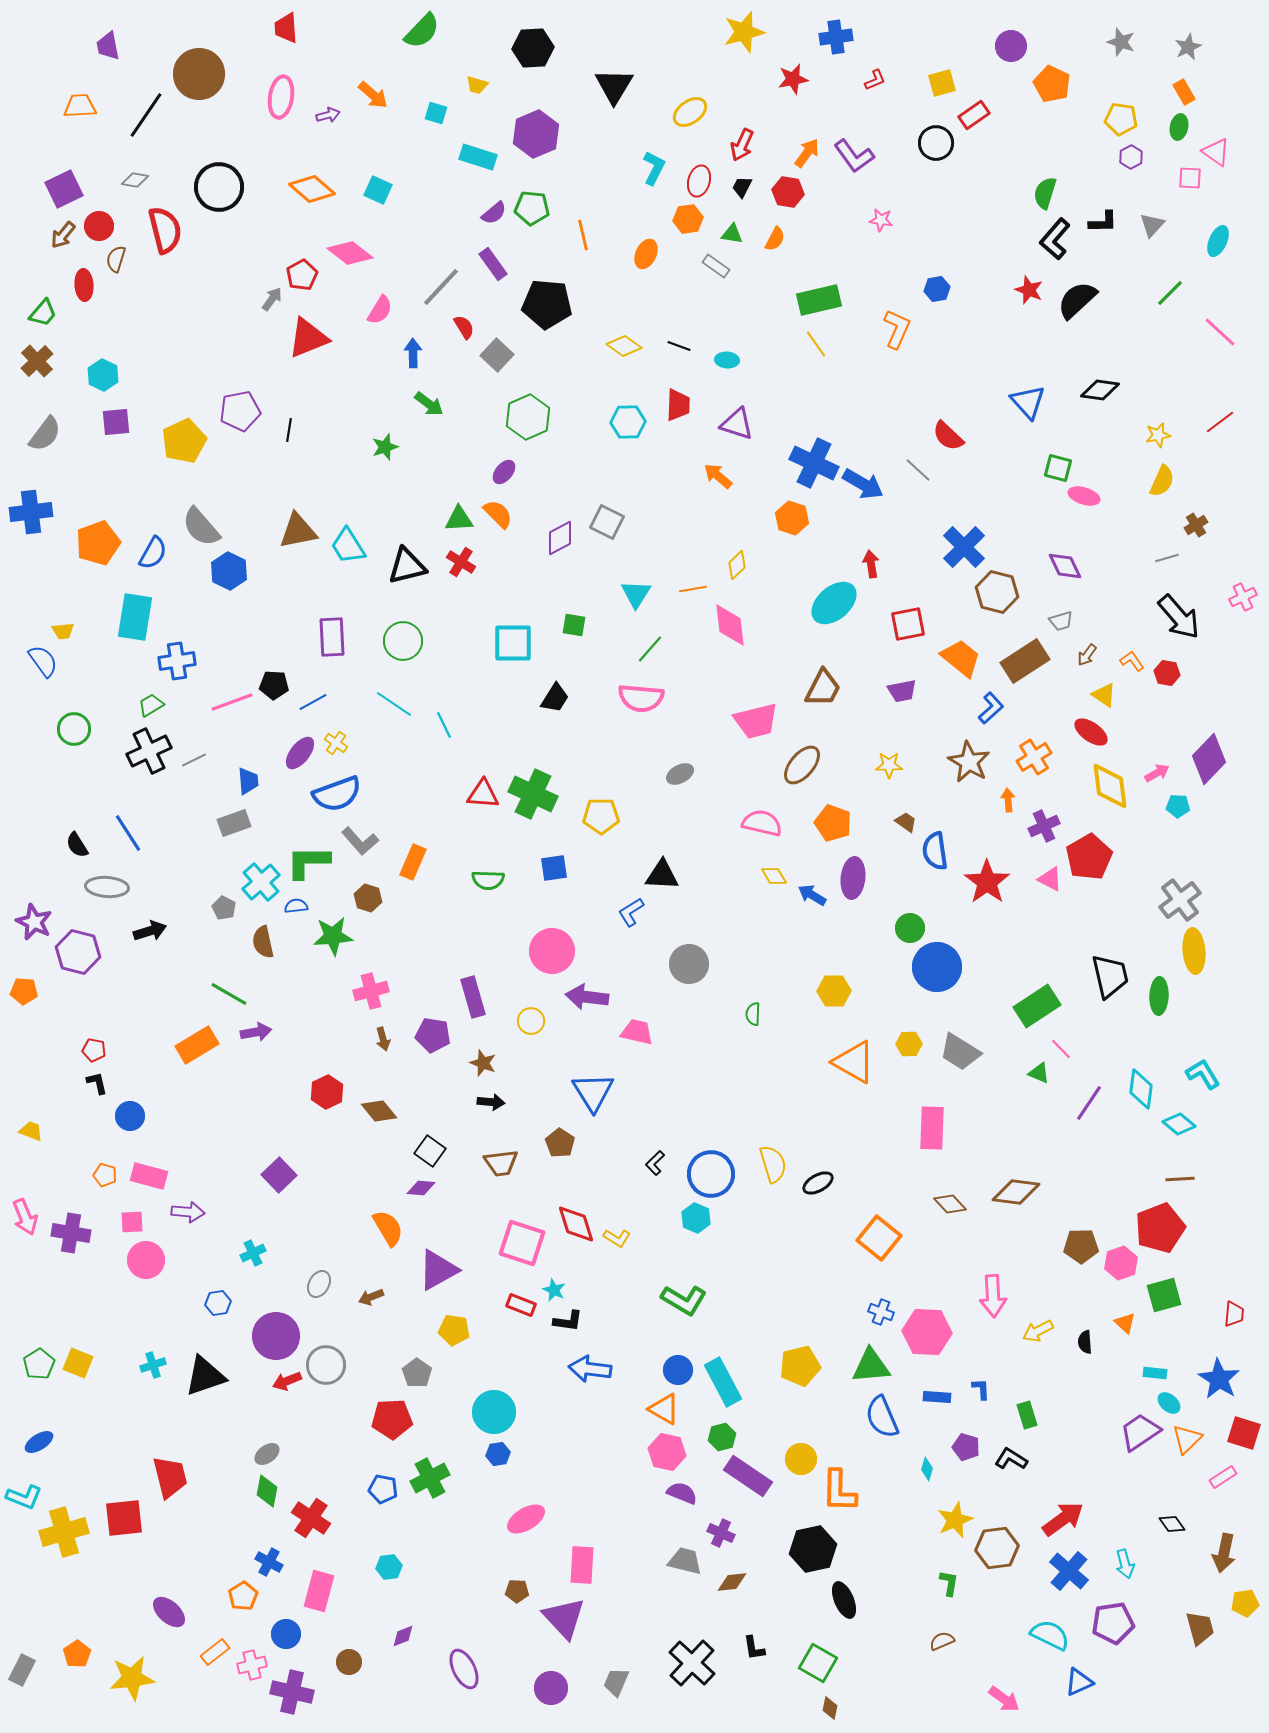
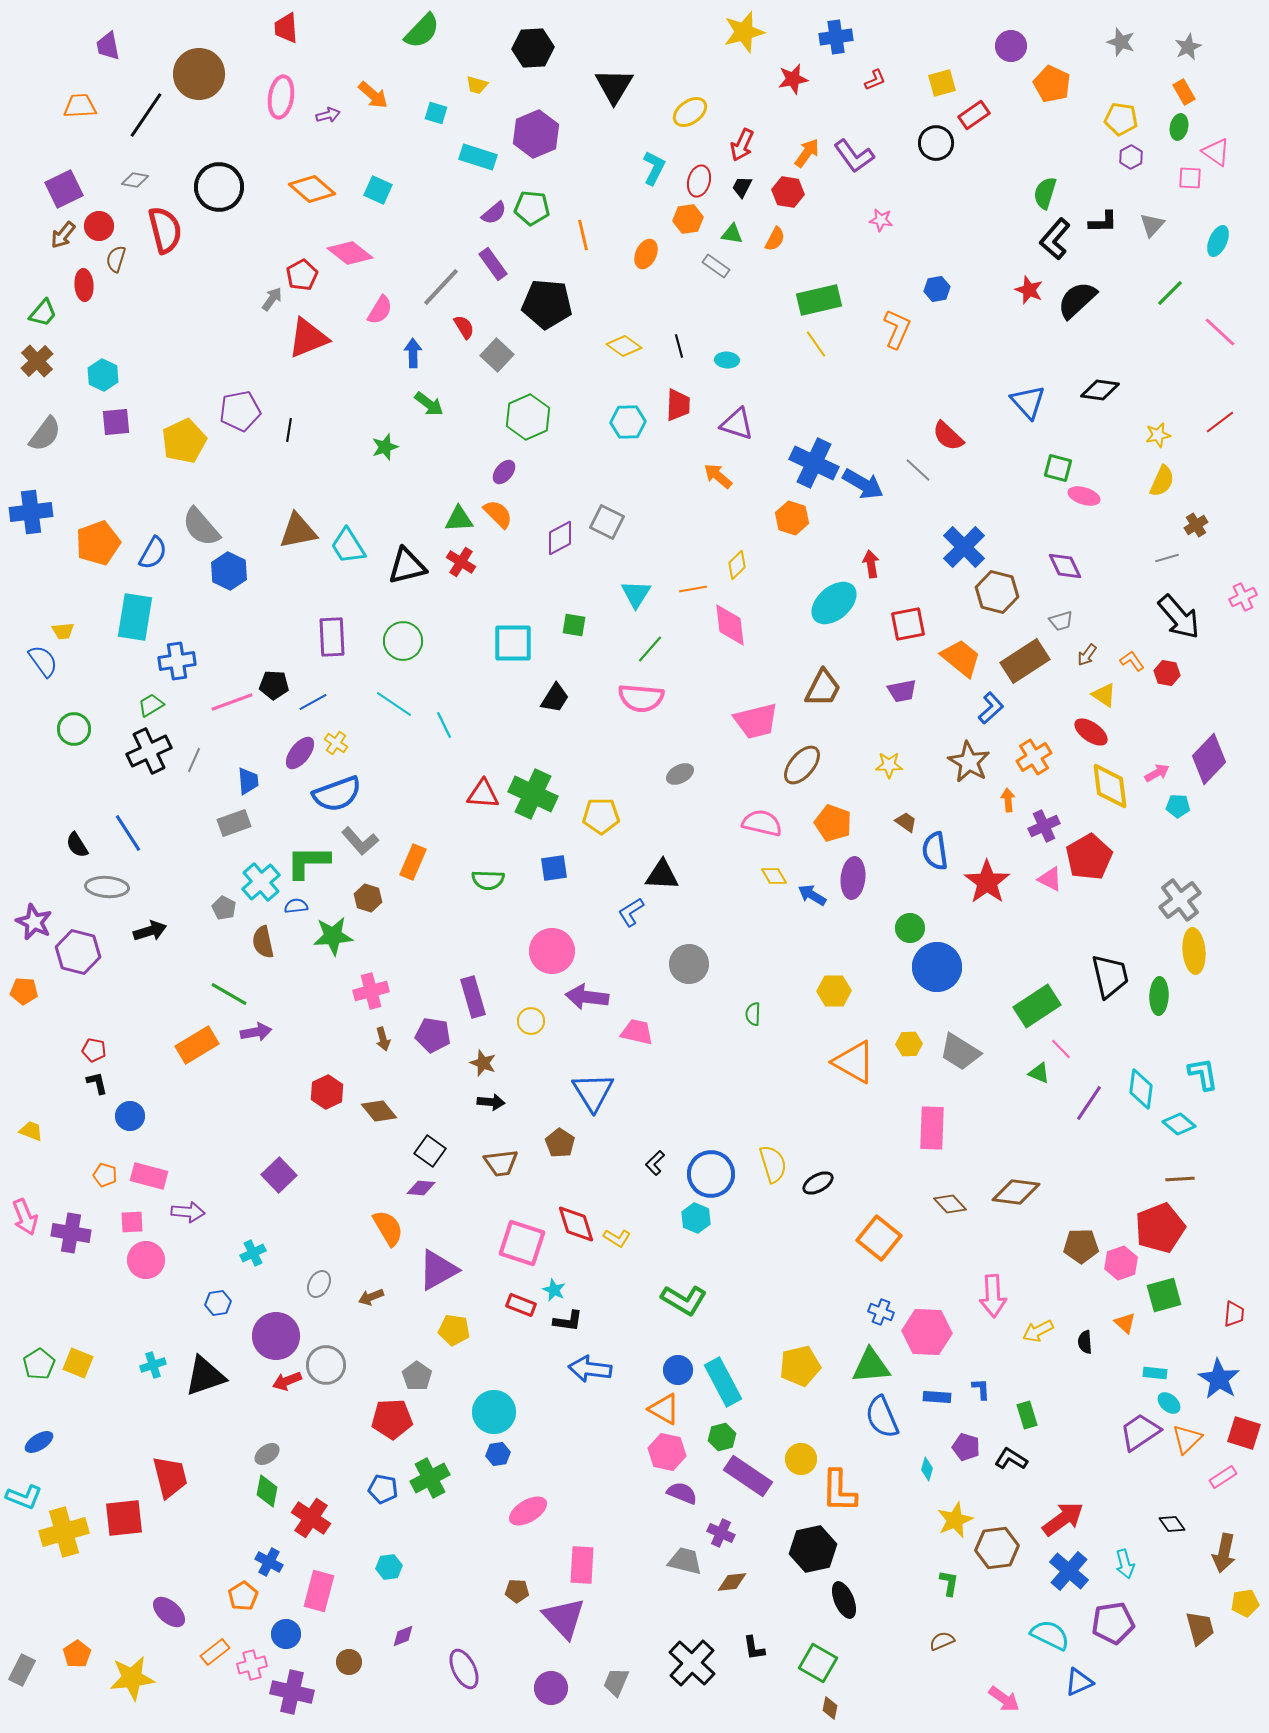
black line at (679, 346): rotated 55 degrees clockwise
gray line at (194, 760): rotated 40 degrees counterclockwise
cyan L-shape at (1203, 1074): rotated 21 degrees clockwise
gray pentagon at (417, 1373): moved 3 px down
pink ellipse at (526, 1519): moved 2 px right, 8 px up
